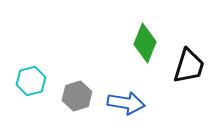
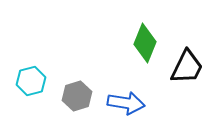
black trapezoid: moved 2 px left, 1 px down; rotated 9 degrees clockwise
